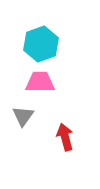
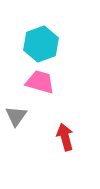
pink trapezoid: rotated 16 degrees clockwise
gray triangle: moved 7 px left
